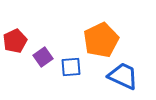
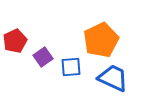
blue trapezoid: moved 10 px left, 2 px down
